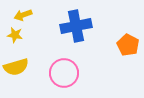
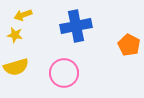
orange pentagon: moved 1 px right
